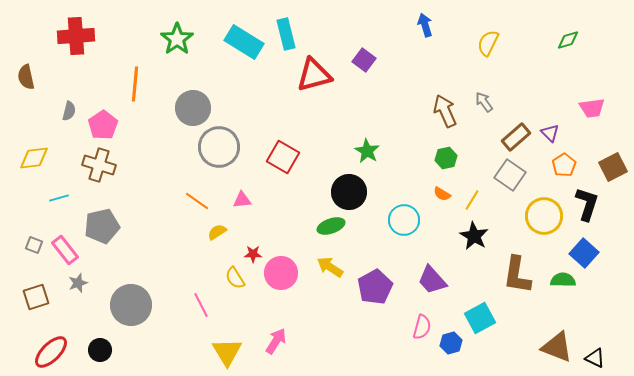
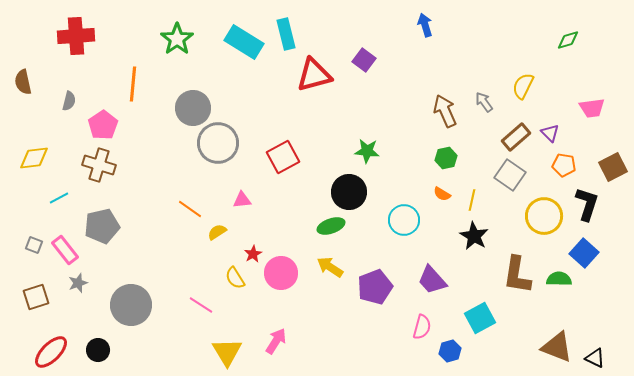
yellow semicircle at (488, 43): moved 35 px right, 43 px down
brown semicircle at (26, 77): moved 3 px left, 5 px down
orange line at (135, 84): moved 2 px left
gray semicircle at (69, 111): moved 10 px up
gray circle at (219, 147): moved 1 px left, 4 px up
green star at (367, 151): rotated 25 degrees counterclockwise
red square at (283, 157): rotated 32 degrees clockwise
orange pentagon at (564, 165): rotated 30 degrees counterclockwise
cyan line at (59, 198): rotated 12 degrees counterclockwise
yellow line at (472, 200): rotated 20 degrees counterclockwise
orange line at (197, 201): moved 7 px left, 8 px down
red star at (253, 254): rotated 30 degrees counterclockwise
green semicircle at (563, 280): moved 4 px left, 1 px up
purple pentagon at (375, 287): rotated 8 degrees clockwise
pink line at (201, 305): rotated 30 degrees counterclockwise
blue hexagon at (451, 343): moved 1 px left, 8 px down
black circle at (100, 350): moved 2 px left
